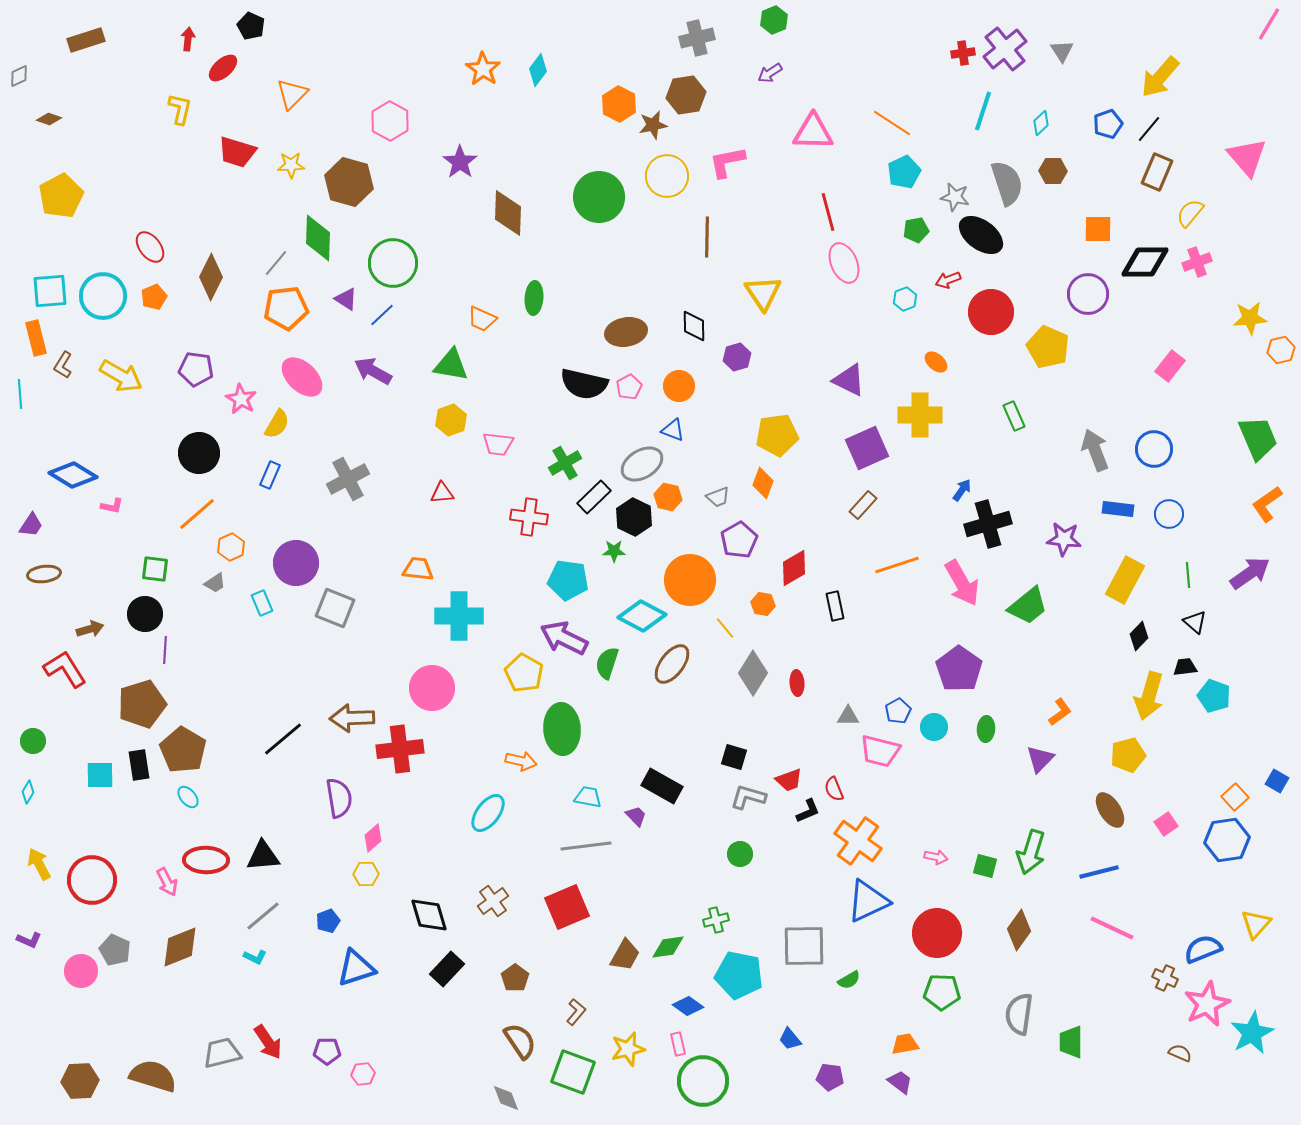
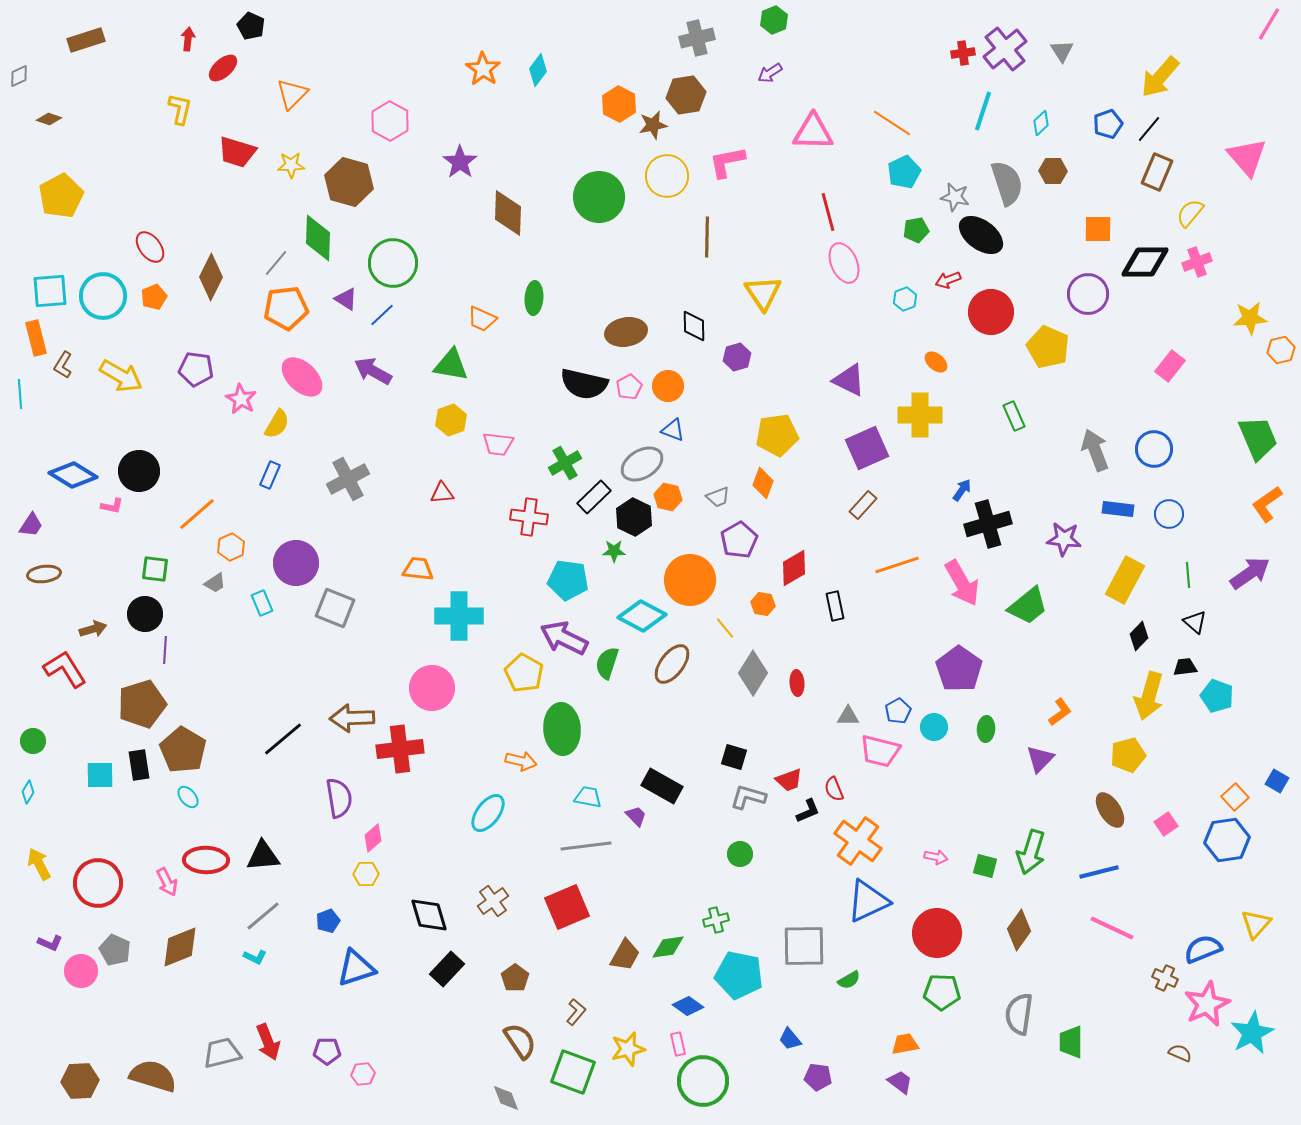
orange circle at (679, 386): moved 11 px left
black circle at (199, 453): moved 60 px left, 18 px down
brown arrow at (90, 629): moved 3 px right
cyan pentagon at (1214, 696): moved 3 px right
red circle at (92, 880): moved 6 px right, 3 px down
purple L-shape at (29, 940): moved 21 px right, 3 px down
red arrow at (268, 1042): rotated 12 degrees clockwise
purple pentagon at (830, 1077): moved 12 px left
